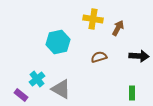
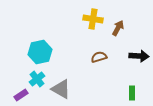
cyan hexagon: moved 18 px left, 10 px down
purple rectangle: rotated 72 degrees counterclockwise
